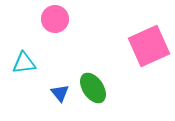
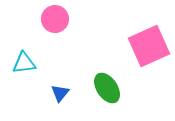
green ellipse: moved 14 px right
blue triangle: rotated 18 degrees clockwise
